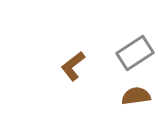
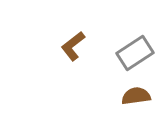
brown L-shape: moved 20 px up
